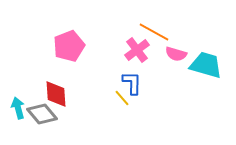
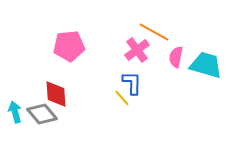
pink pentagon: rotated 16 degrees clockwise
pink semicircle: moved 3 px down; rotated 85 degrees clockwise
cyan arrow: moved 3 px left, 4 px down
